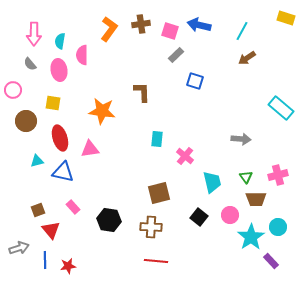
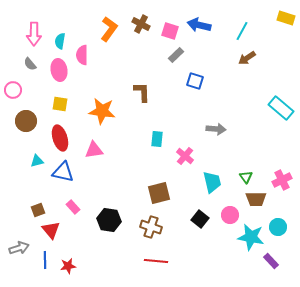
brown cross at (141, 24): rotated 36 degrees clockwise
yellow square at (53, 103): moved 7 px right, 1 px down
gray arrow at (241, 139): moved 25 px left, 10 px up
pink triangle at (90, 149): moved 4 px right, 1 px down
pink cross at (278, 175): moved 4 px right, 5 px down; rotated 12 degrees counterclockwise
black square at (199, 217): moved 1 px right, 2 px down
brown cross at (151, 227): rotated 15 degrees clockwise
cyan star at (251, 237): rotated 28 degrees counterclockwise
